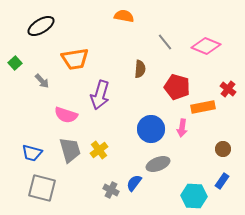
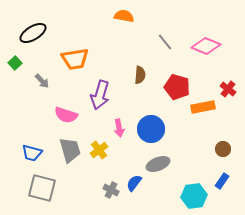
black ellipse: moved 8 px left, 7 px down
brown semicircle: moved 6 px down
pink arrow: moved 63 px left; rotated 18 degrees counterclockwise
cyan hexagon: rotated 10 degrees counterclockwise
